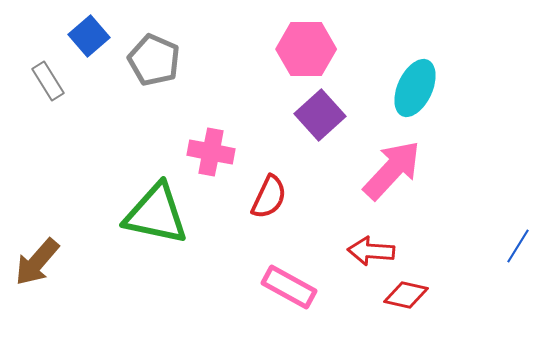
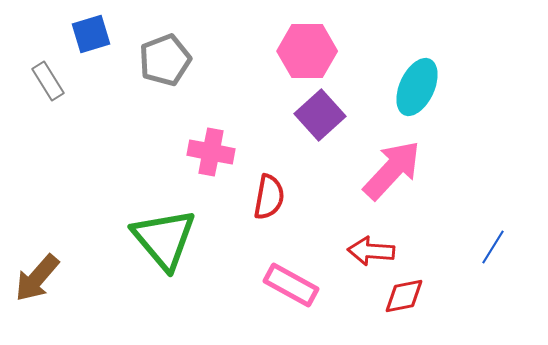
blue square: moved 2 px right, 2 px up; rotated 24 degrees clockwise
pink hexagon: moved 1 px right, 2 px down
gray pentagon: moved 11 px right; rotated 27 degrees clockwise
cyan ellipse: moved 2 px right, 1 px up
red semicircle: rotated 15 degrees counterclockwise
green triangle: moved 8 px right, 25 px down; rotated 38 degrees clockwise
blue line: moved 25 px left, 1 px down
brown arrow: moved 16 px down
pink rectangle: moved 2 px right, 2 px up
red diamond: moved 2 px left, 1 px down; rotated 24 degrees counterclockwise
